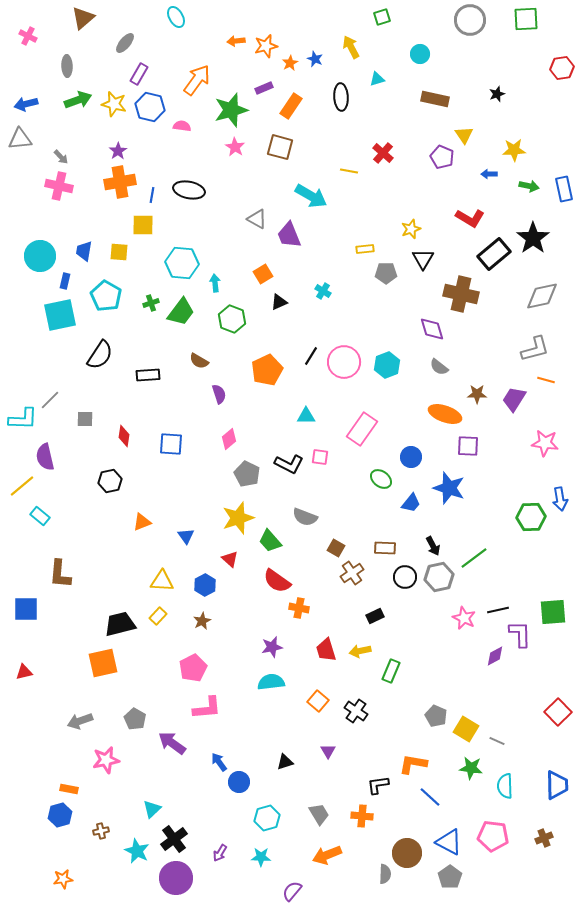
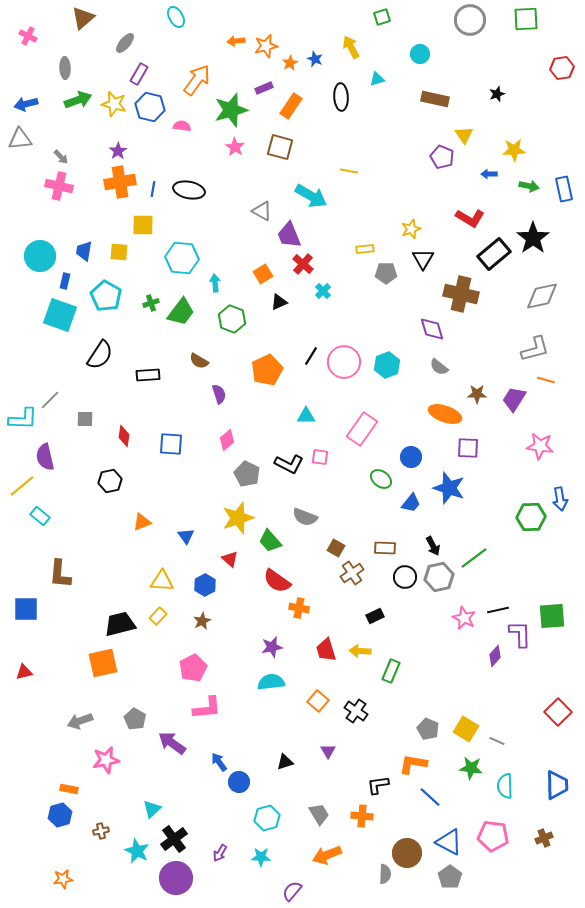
gray ellipse at (67, 66): moved 2 px left, 2 px down
red cross at (383, 153): moved 80 px left, 111 px down
blue line at (152, 195): moved 1 px right, 6 px up
gray triangle at (257, 219): moved 5 px right, 8 px up
cyan hexagon at (182, 263): moved 5 px up
cyan cross at (323, 291): rotated 14 degrees clockwise
cyan square at (60, 315): rotated 32 degrees clockwise
pink diamond at (229, 439): moved 2 px left, 1 px down
pink star at (545, 443): moved 5 px left, 3 px down
purple square at (468, 446): moved 2 px down
green square at (553, 612): moved 1 px left, 4 px down
yellow arrow at (360, 651): rotated 15 degrees clockwise
purple diamond at (495, 656): rotated 20 degrees counterclockwise
gray pentagon at (436, 716): moved 8 px left, 13 px down
